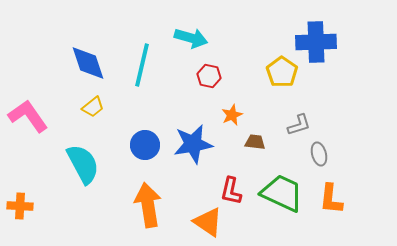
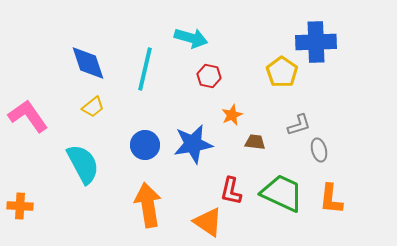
cyan line: moved 3 px right, 4 px down
gray ellipse: moved 4 px up
